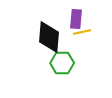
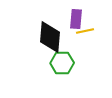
yellow line: moved 3 px right, 1 px up
black diamond: moved 1 px right
